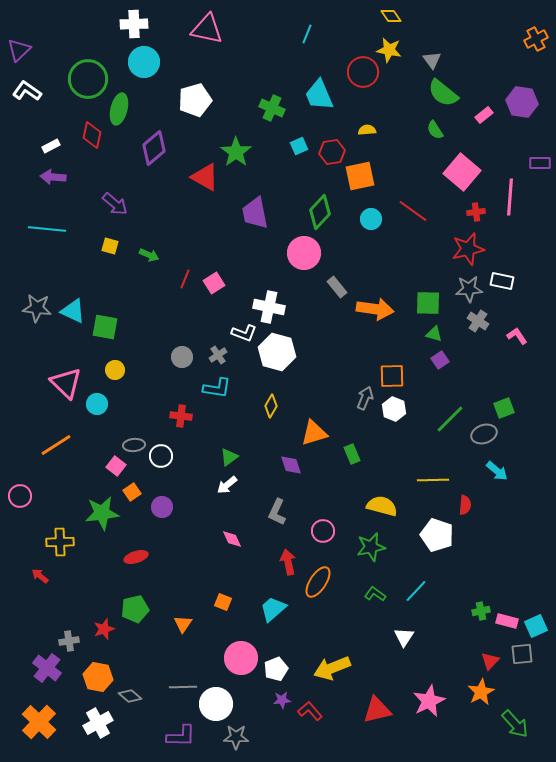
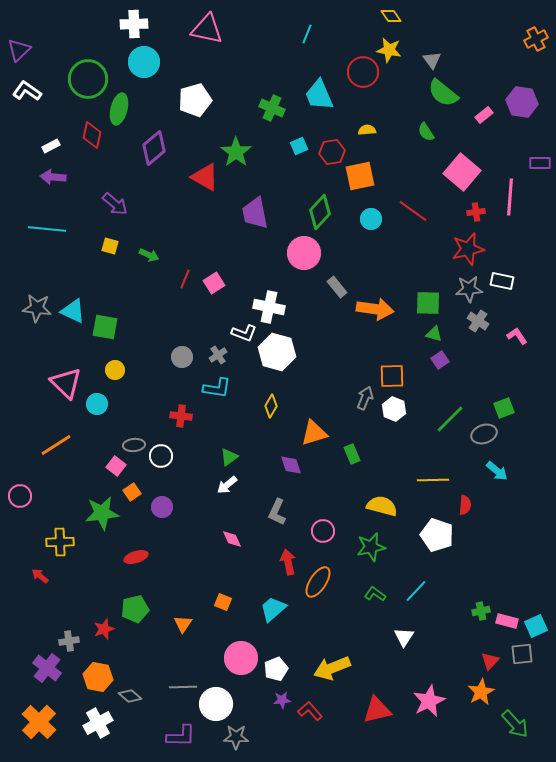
green semicircle at (435, 130): moved 9 px left, 2 px down
